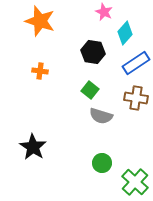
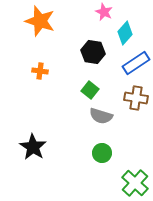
green circle: moved 10 px up
green cross: moved 1 px down
